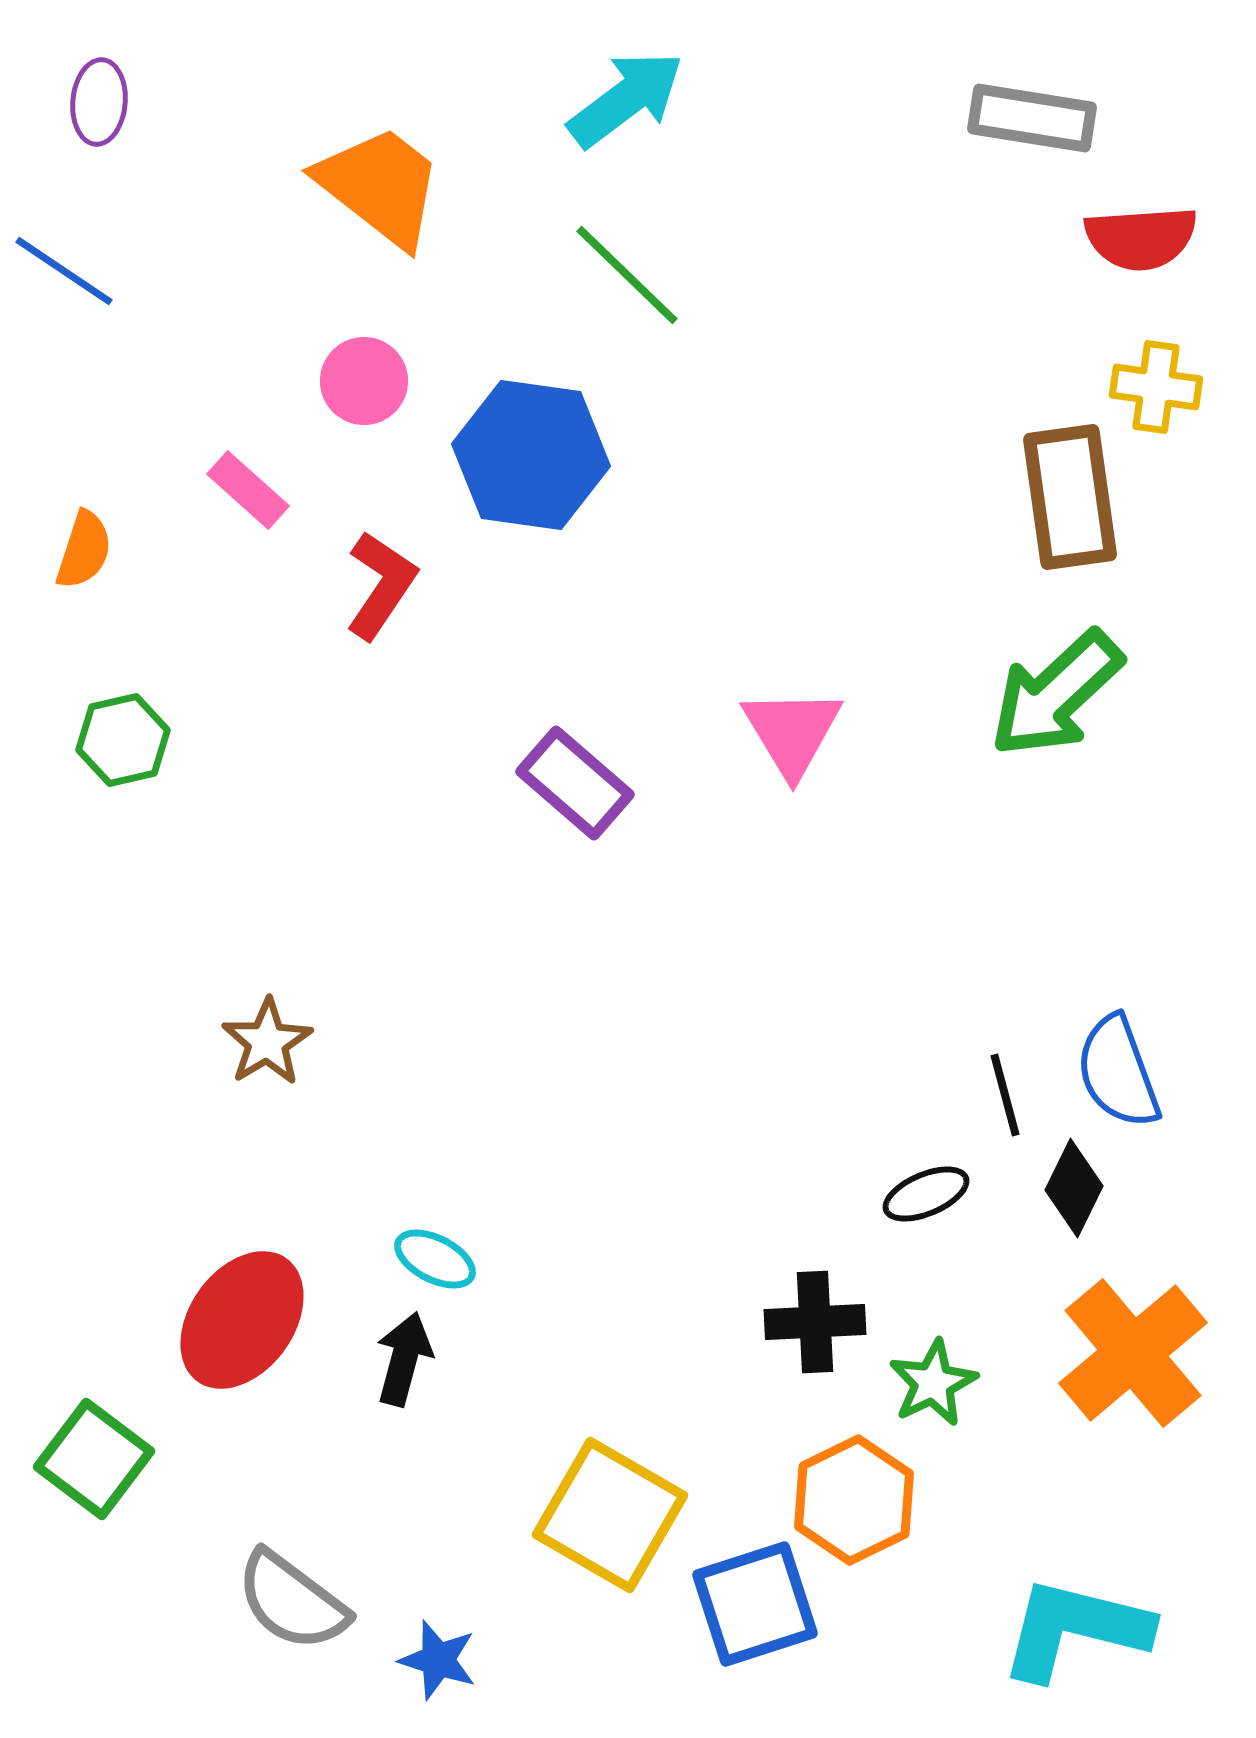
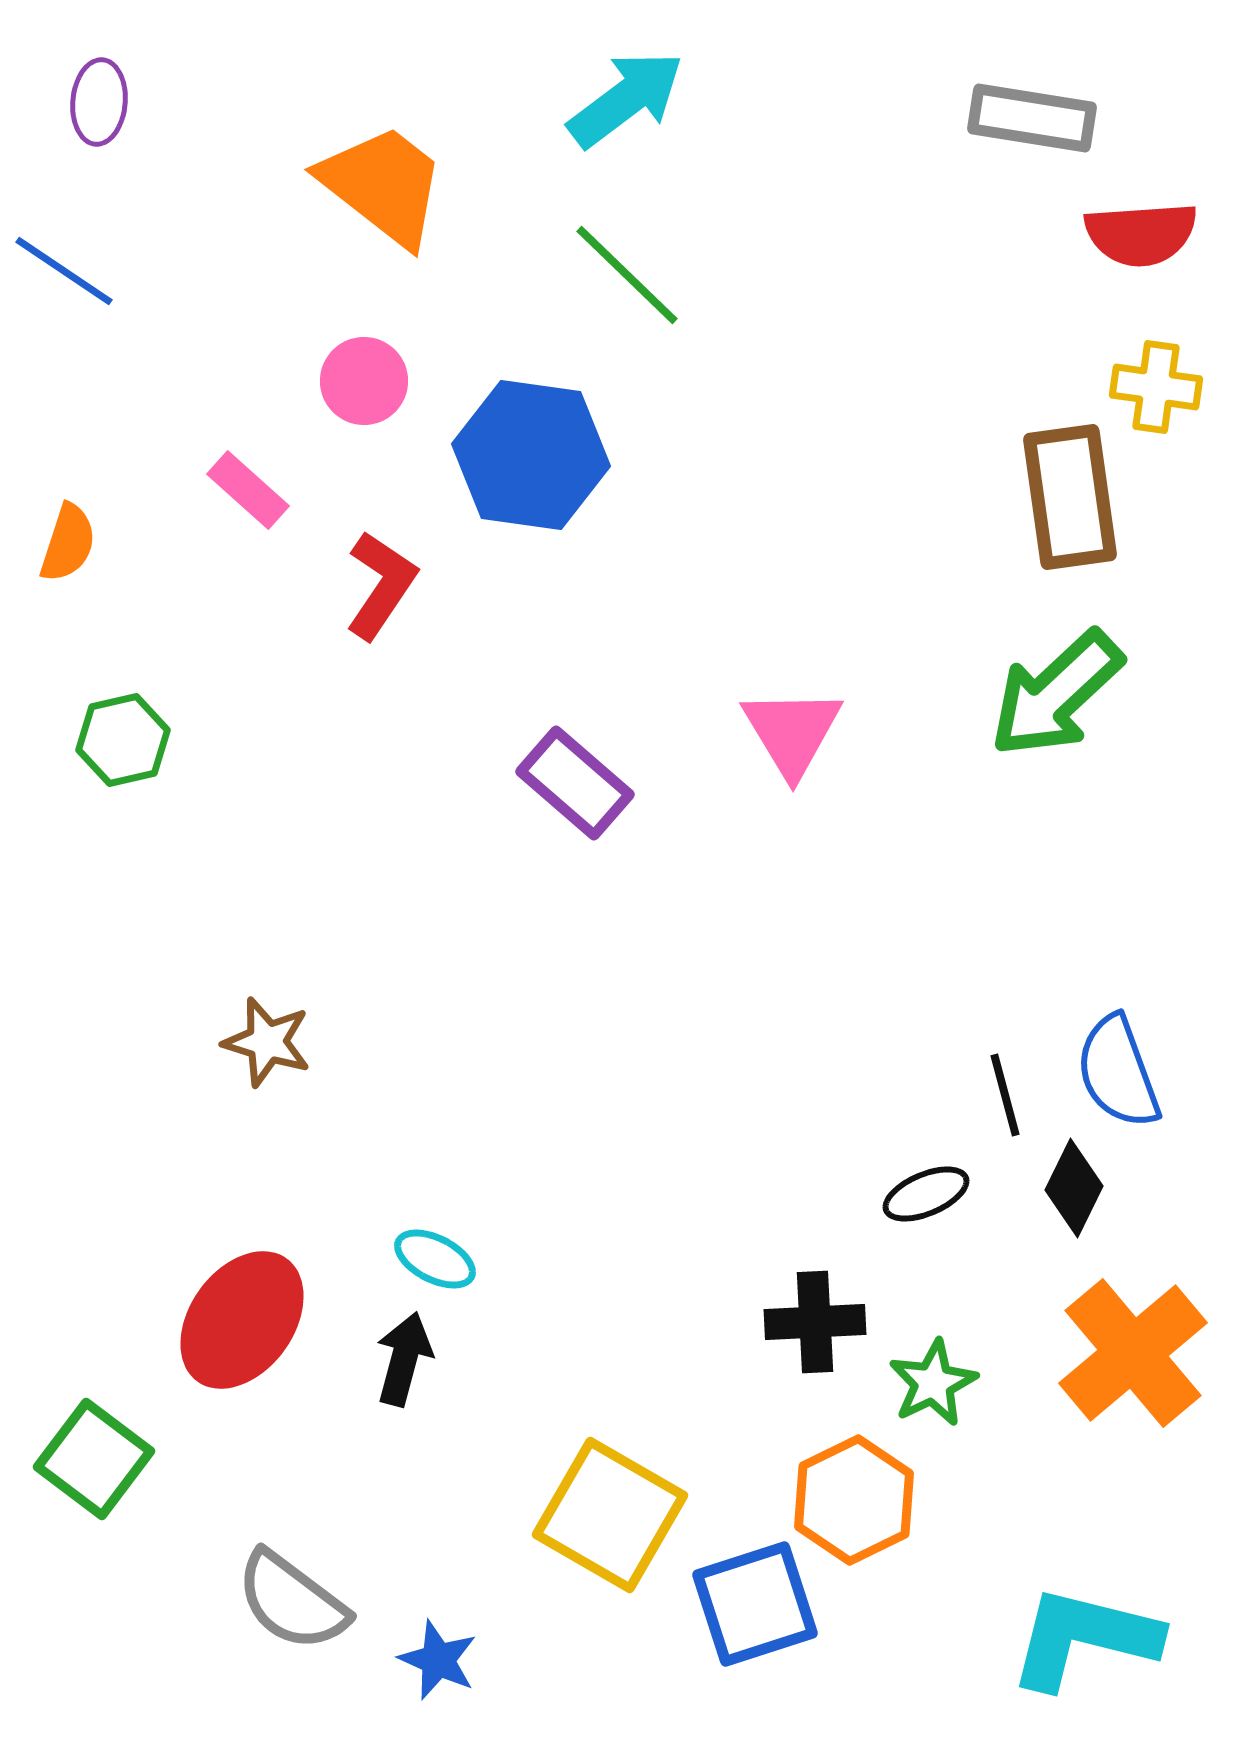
orange trapezoid: moved 3 px right, 1 px up
red semicircle: moved 4 px up
orange semicircle: moved 16 px left, 7 px up
brown star: rotated 24 degrees counterclockwise
cyan L-shape: moved 9 px right, 9 px down
blue star: rotated 6 degrees clockwise
